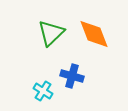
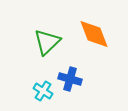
green triangle: moved 4 px left, 9 px down
blue cross: moved 2 px left, 3 px down
